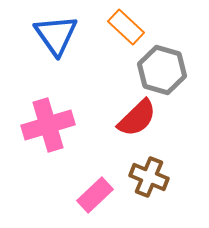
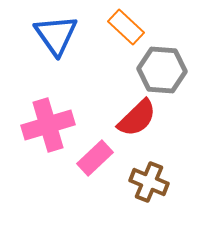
gray hexagon: rotated 12 degrees counterclockwise
brown cross: moved 5 px down
pink rectangle: moved 37 px up
